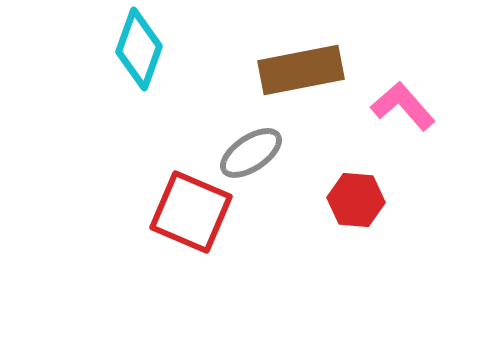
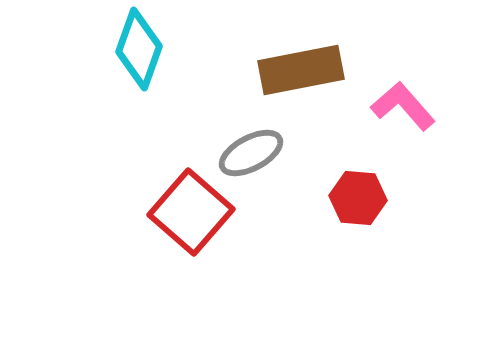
gray ellipse: rotated 6 degrees clockwise
red hexagon: moved 2 px right, 2 px up
red square: rotated 18 degrees clockwise
